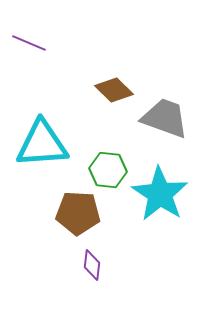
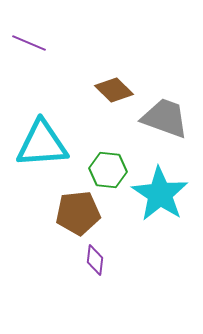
brown pentagon: rotated 9 degrees counterclockwise
purple diamond: moved 3 px right, 5 px up
